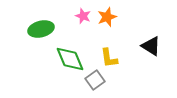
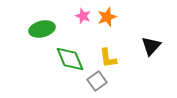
green ellipse: moved 1 px right
black triangle: rotated 40 degrees clockwise
yellow L-shape: moved 1 px left
gray square: moved 2 px right, 1 px down
